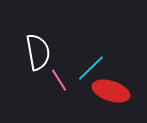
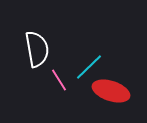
white semicircle: moved 1 px left, 3 px up
cyan line: moved 2 px left, 1 px up
